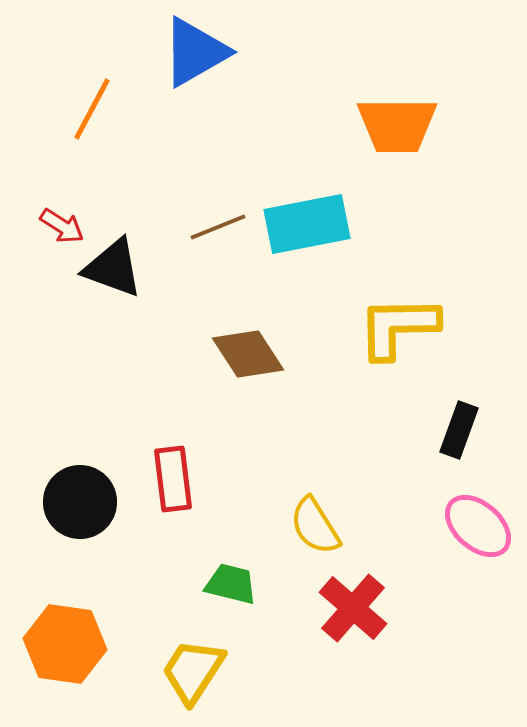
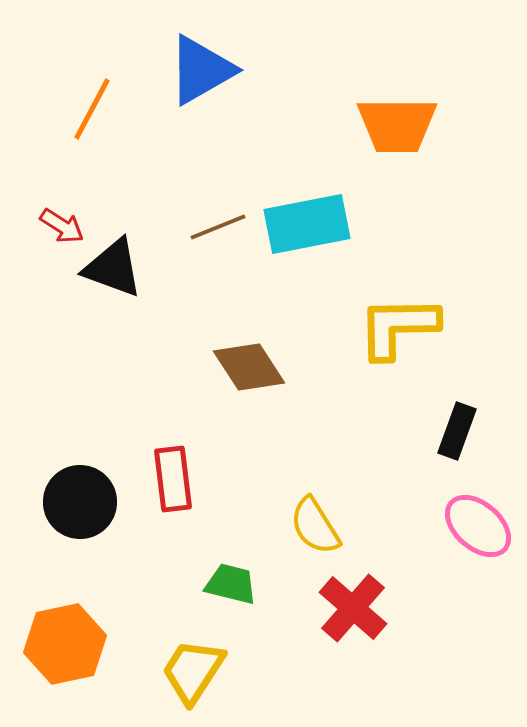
blue triangle: moved 6 px right, 18 px down
brown diamond: moved 1 px right, 13 px down
black rectangle: moved 2 px left, 1 px down
orange hexagon: rotated 20 degrees counterclockwise
